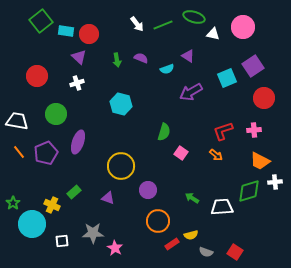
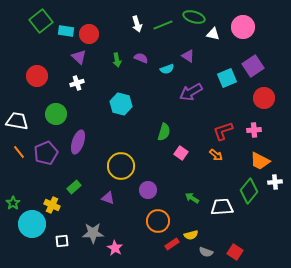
white arrow at (137, 24): rotated 21 degrees clockwise
green diamond at (249, 191): rotated 35 degrees counterclockwise
green rectangle at (74, 192): moved 5 px up
